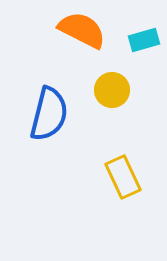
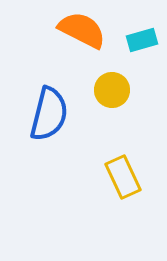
cyan rectangle: moved 2 px left
